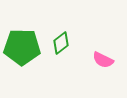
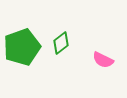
green pentagon: rotated 21 degrees counterclockwise
